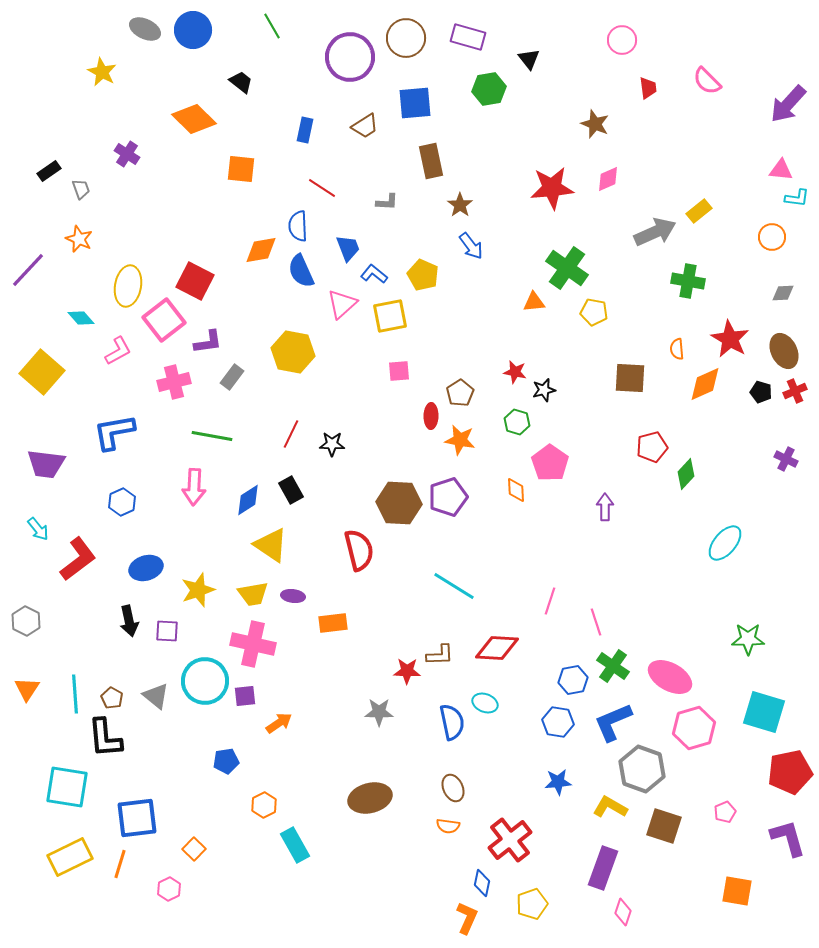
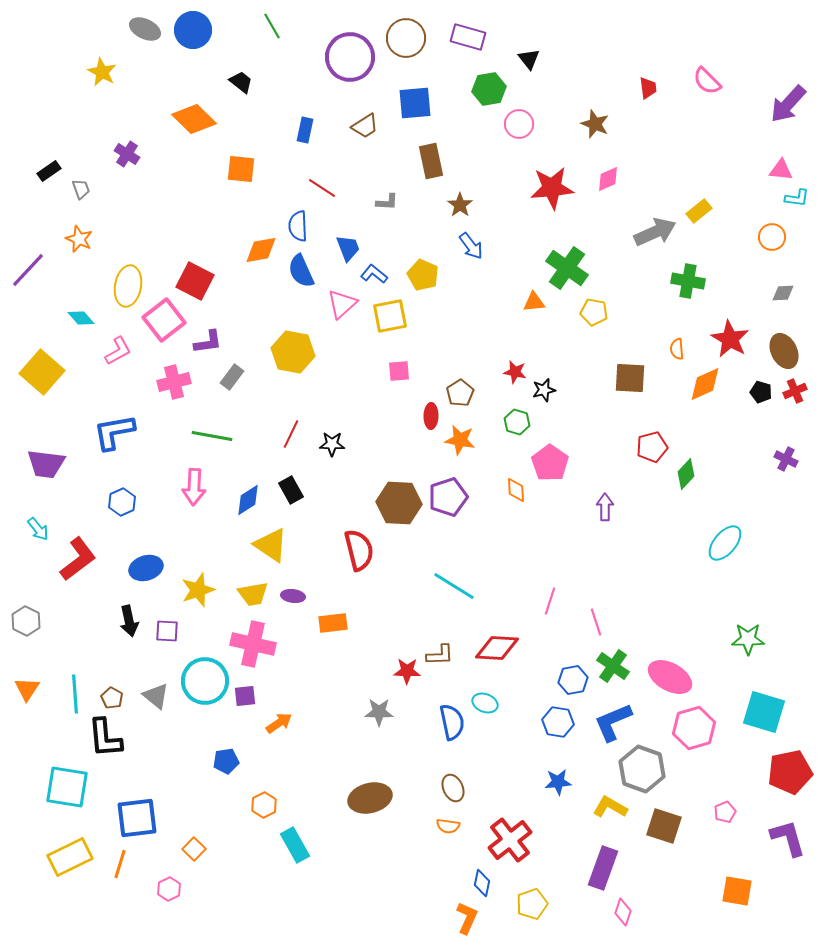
pink circle at (622, 40): moved 103 px left, 84 px down
